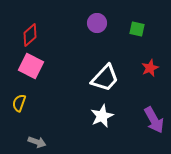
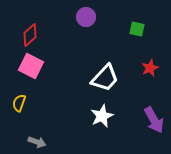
purple circle: moved 11 px left, 6 px up
